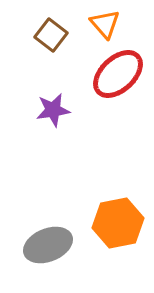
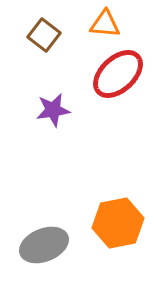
orange triangle: rotated 44 degrees counterclockwise
brown square: moved 7 px left
gray ellipse: moved 4 px left
